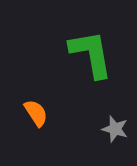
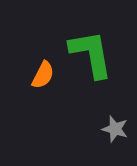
orange semicircle: moved 7 px right, 38 px up; rotated 60 degrees clockwise
